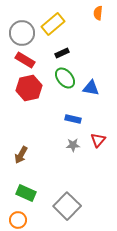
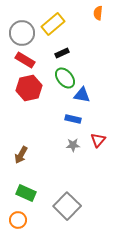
blue triangle: moved 9 px left, 7 px down
